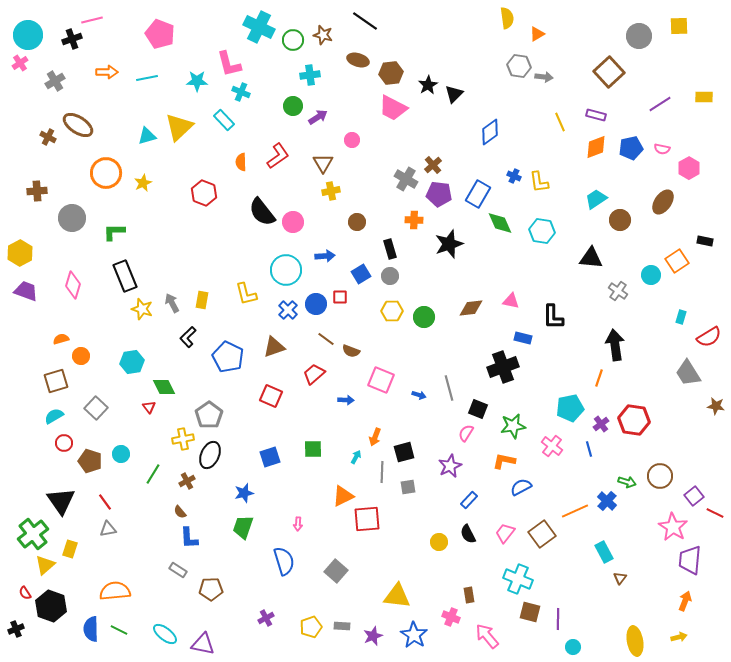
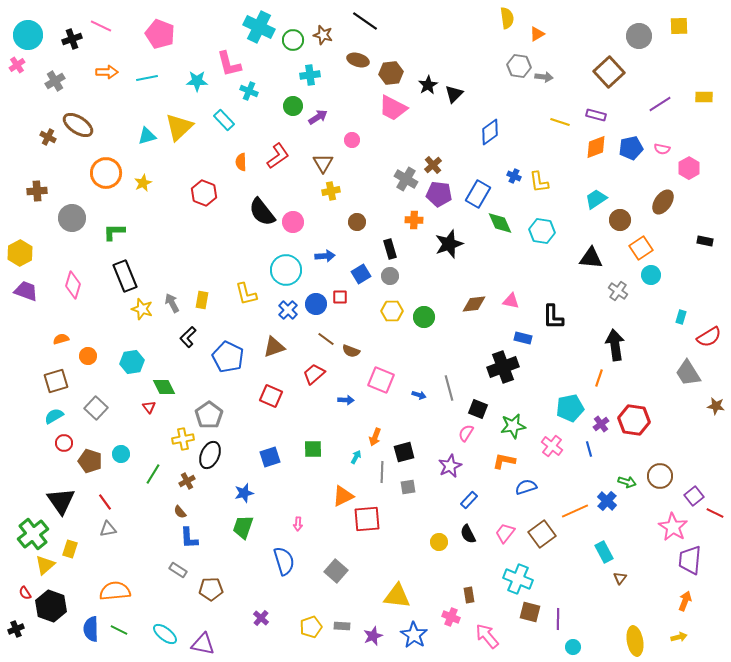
pink line at (92, 20): moved 9 px right, 6 px down; rotated 40 degrees clockwise
pink cross at (20, 63): moved 3 px left, 2 px down
cyan cross at (241, 92): moved 8 px right, 1 px up
yellow line at (560, 122): rotated 48 degrees counterclockwise
orange square at (677, 261): moved 36 px left, 13 px up
brown diamond at (471, 308): moved 3 px right, 4 px up
orange circle at (81, 356): moved 7 px right
blue semicircle at (521, 487): moved 5 px right; rotated 10 degrees clockwise
purple cross at (266, 618): moved 5 px left; rotated 21 degrees counterclockwise
